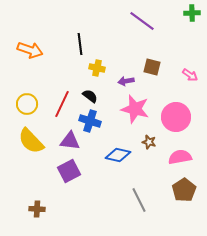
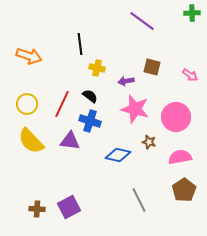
orange arrow: moved 1 px left, 6 px down
purple square: moved 36 px down
